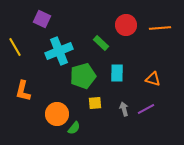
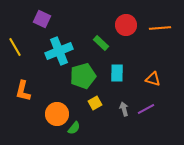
yellow square: rotated 24 degrees counterclockwise
